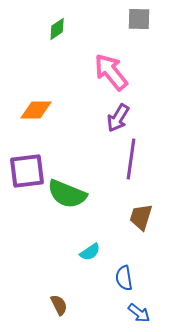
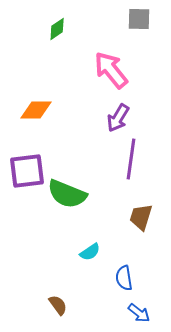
pink arrow: moved 2 px up
brown semicircle: moved 1 px left; rotated 10 degrees counterclockwise
